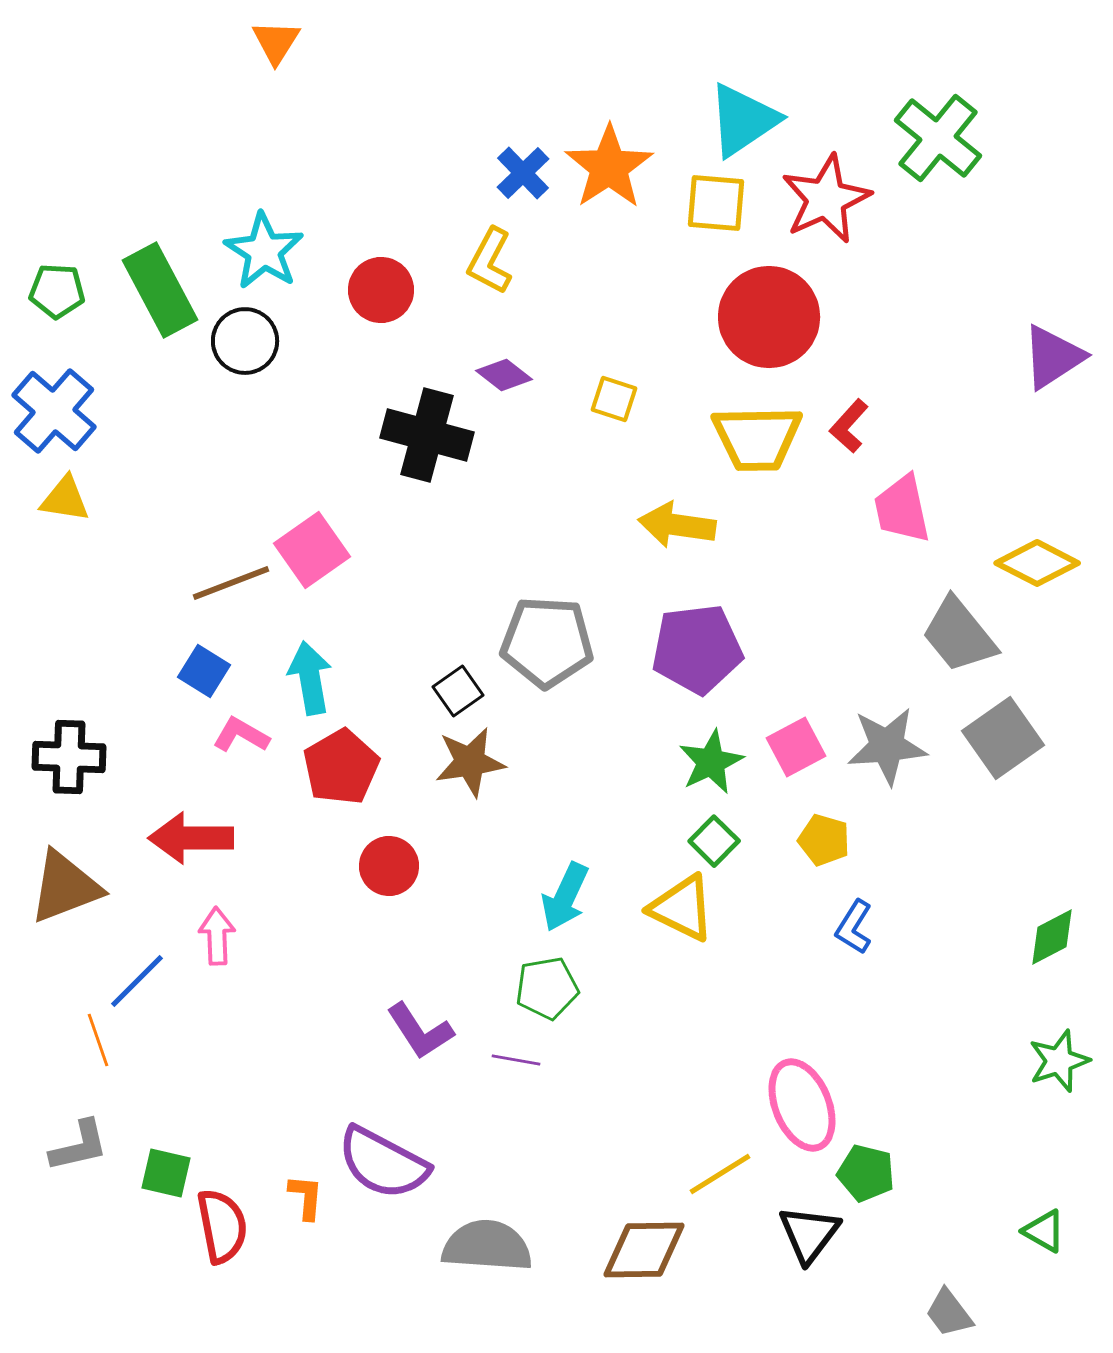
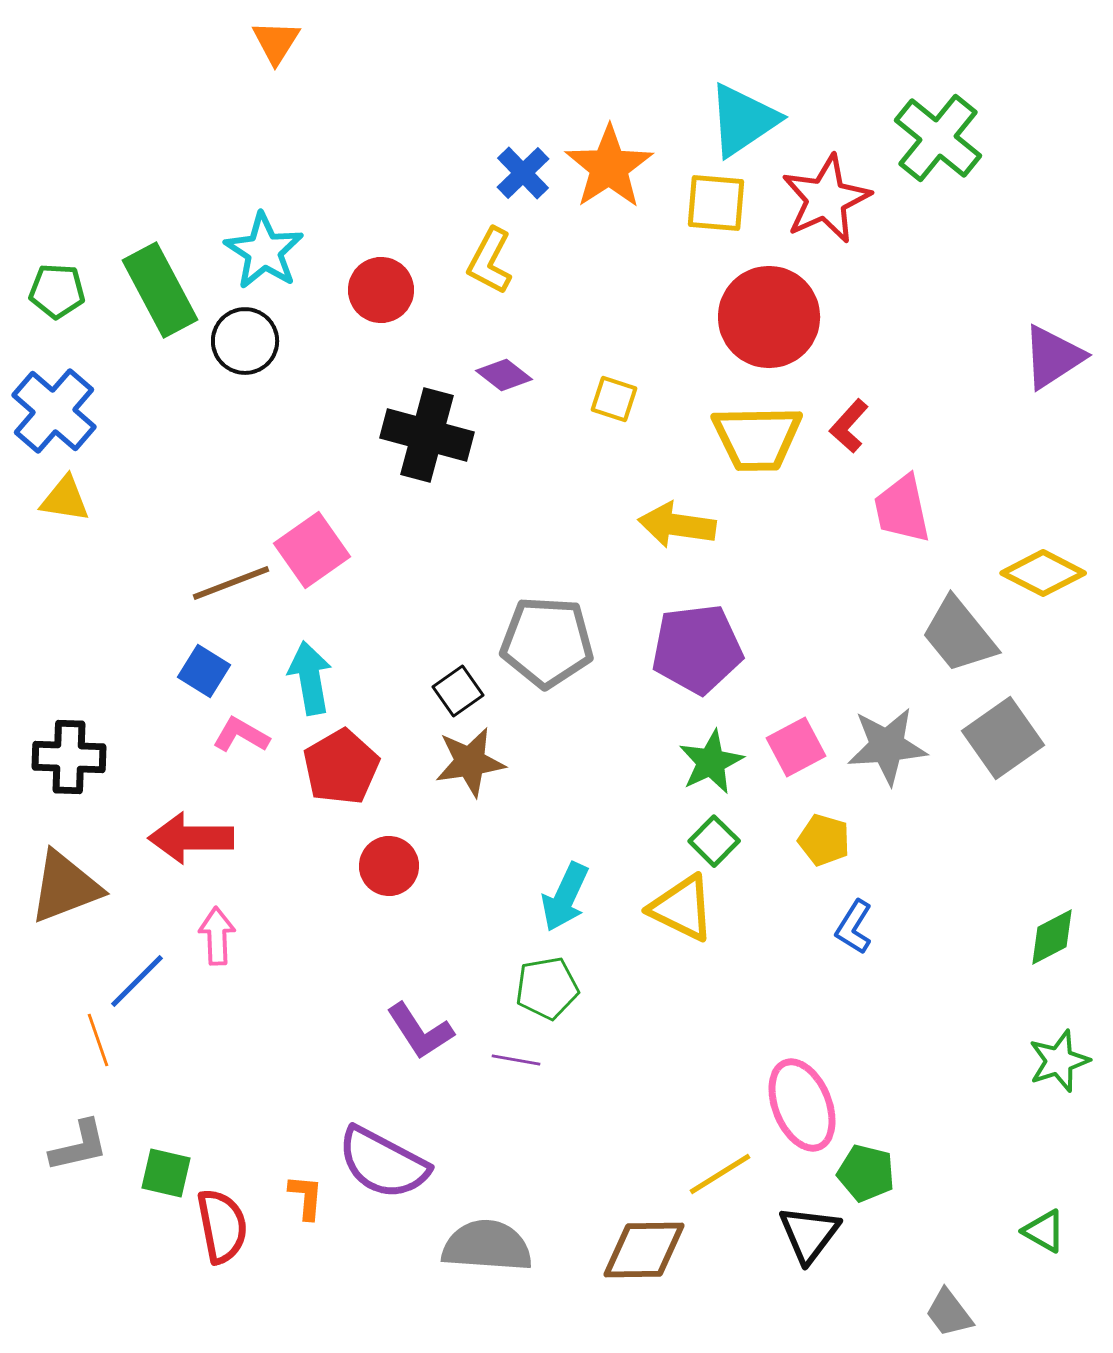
yellow diamond at (1037, 563): moved 6 px right, 10 px down
